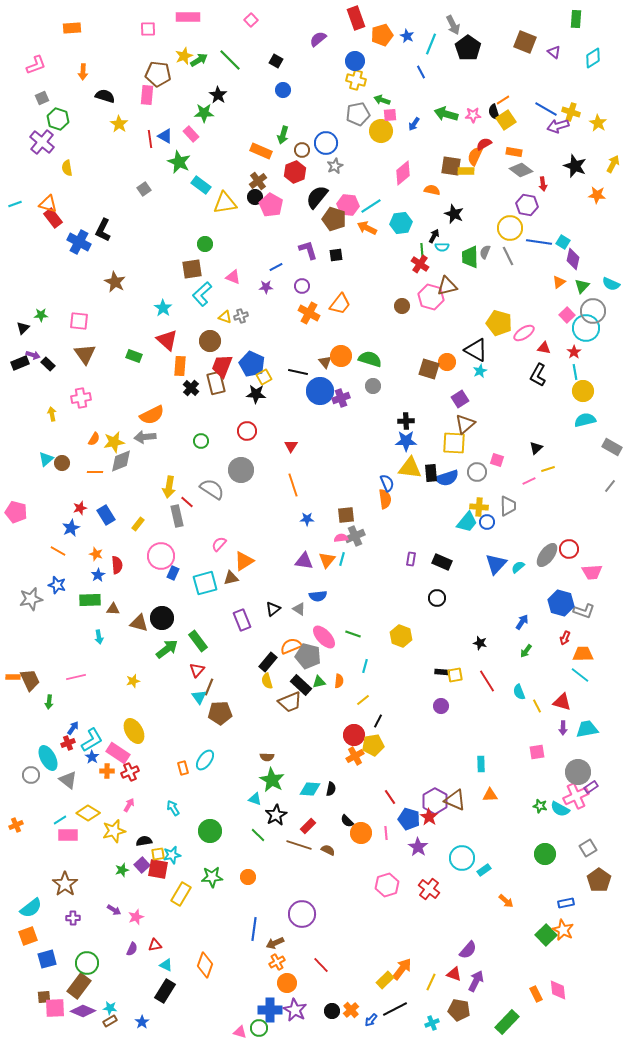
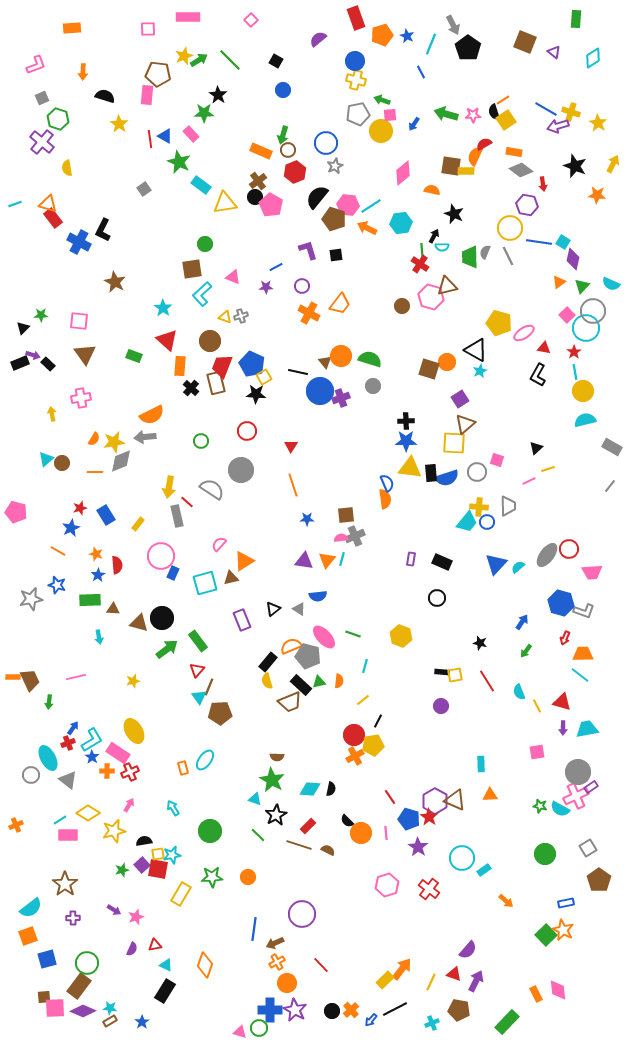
brown circle at (302, 150): moved 14 px left
brown semicircle at (267, 757): moved 10 px right
